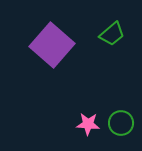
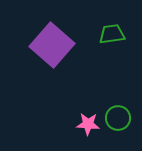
green trapezoid: rotated 148 degrees counterclockwise
green circle: moved 3 px left, 5 px up
